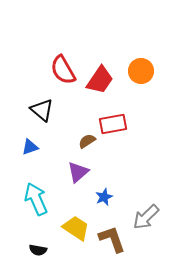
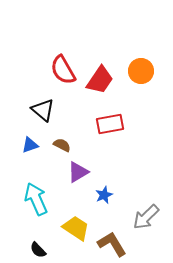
black triangle: moved 1 px right
red rectangle: moved 3 px left
brown semicircle: moved 25 px left, 4 px down; rotated 60 degrees clockwise
blue triangle: moved 2 px up
purple triangle: rotated 10 degrees clockwise
blue star: moved 2 px up
brown L-shape: moved 5 px down; rotated 12 degrees counterclockwise
black semicircle: rotated 36 degrees clockwise
